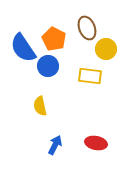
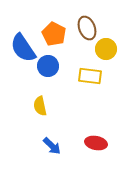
orange pentagon: moved 5 px up
blue arrow: moved 3 px left, 1 px down; rotated 108 degrees clockwise
